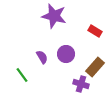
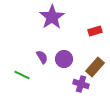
purple star: moved 2 px left, 1 px down; rotated 25 degrees clockwise
red rectangle: rotated 48 degrees counterclockwise
purple circle: moved 2 px left, 5 px down
green line: rotated 28 degrees counterclockwise
